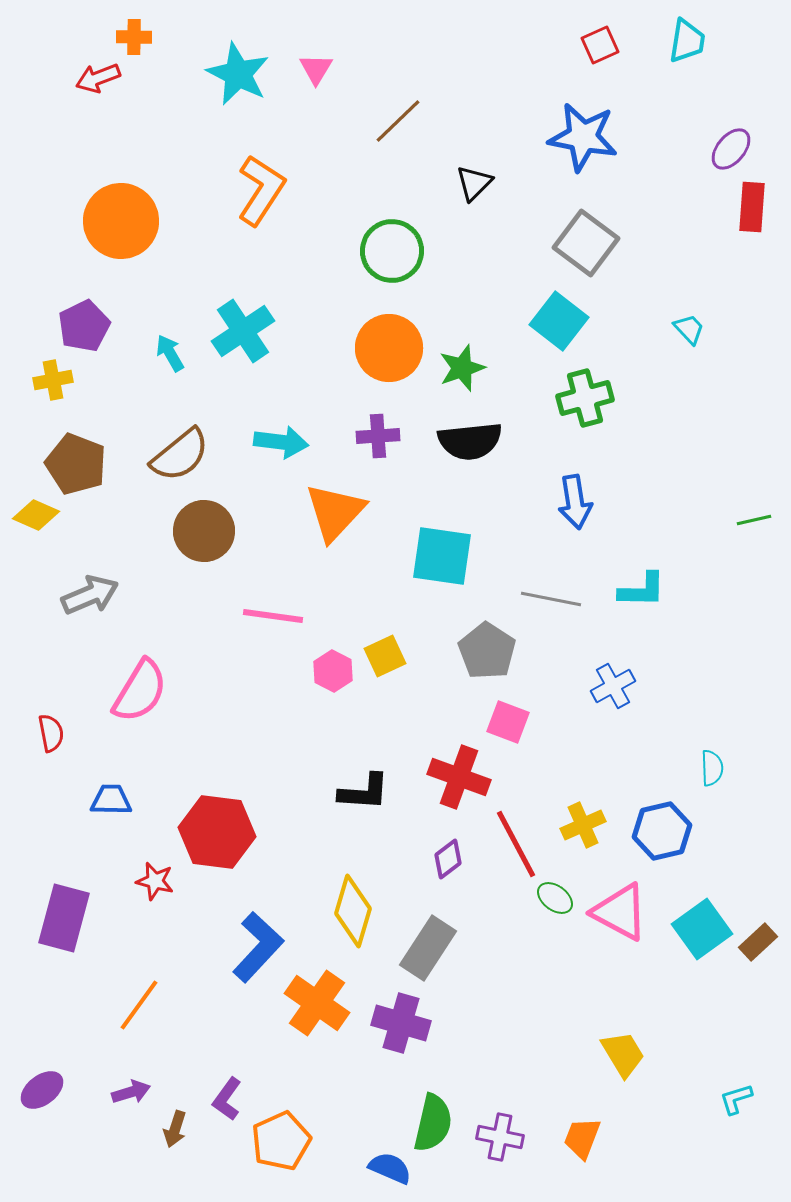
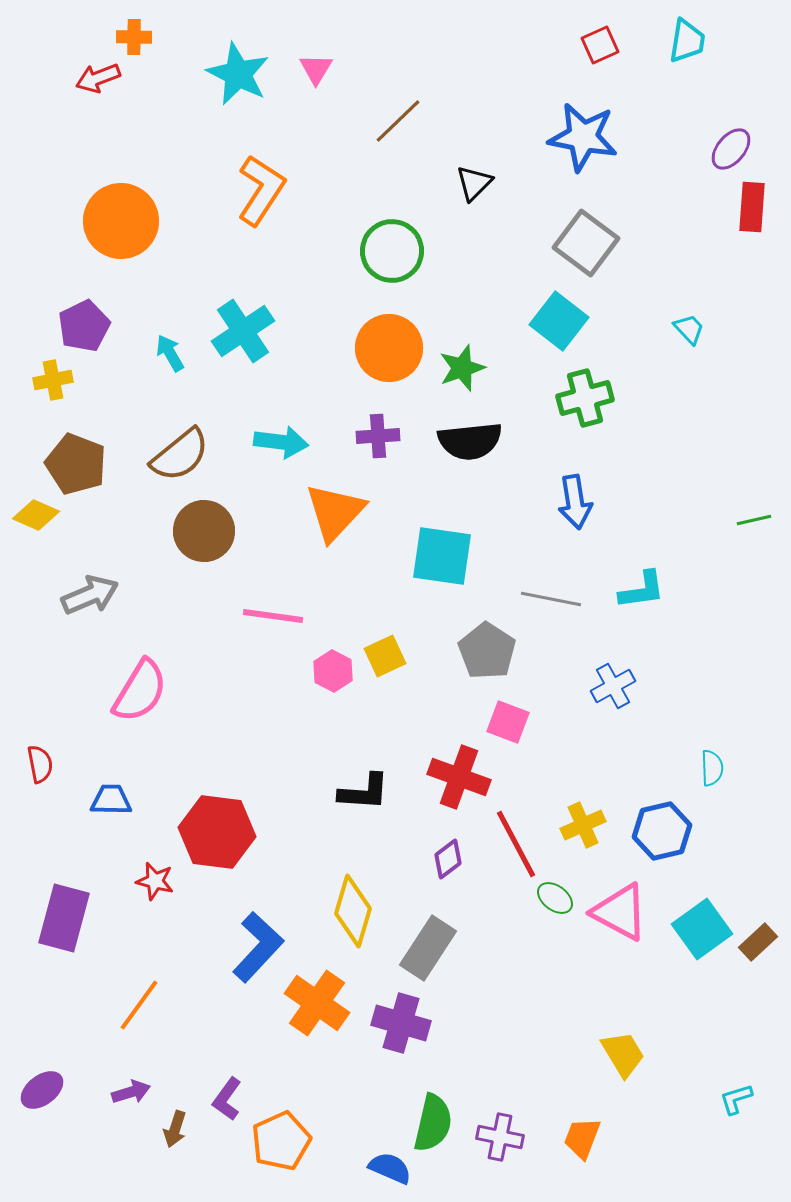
cyan L-shape at (642, 590): rotated 9 degrees counterclockwise
red semicircle at (51, 733): moved 11 px left, 31 px down
